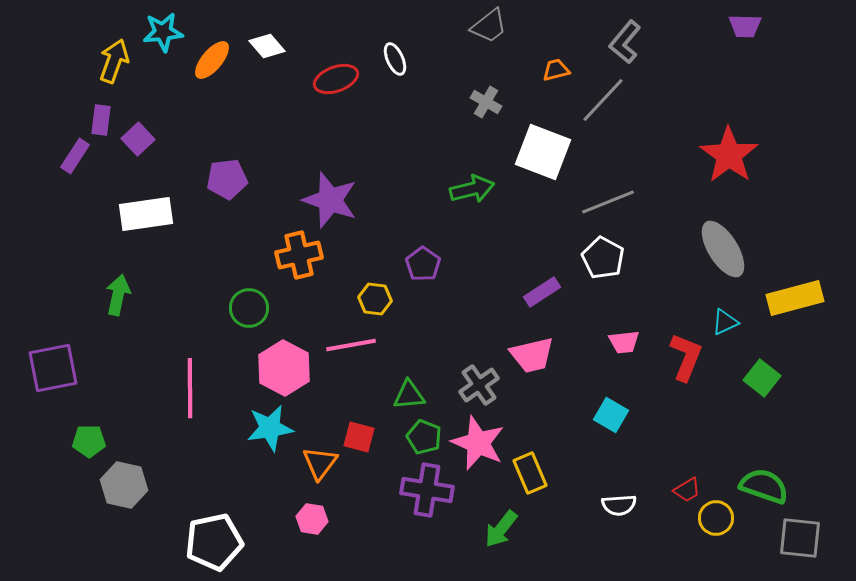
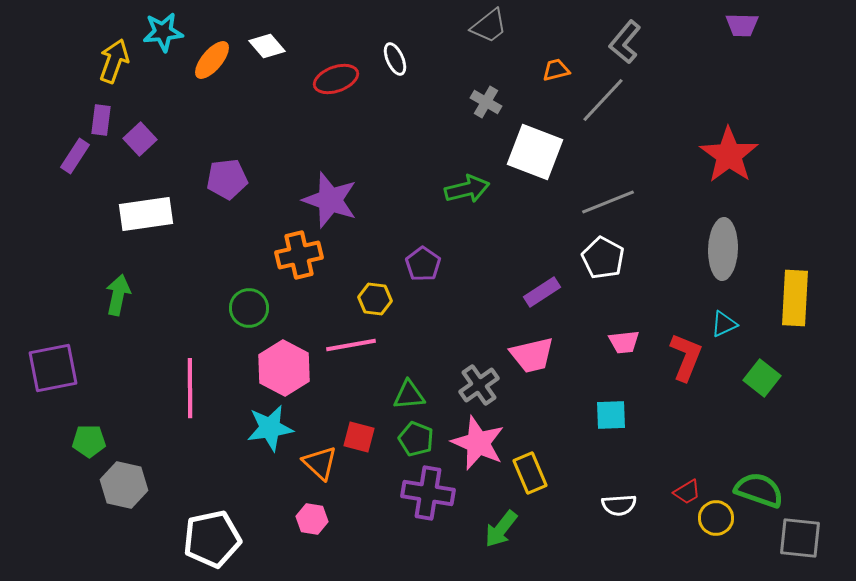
purple trapezoid at (745, 26): moved 3 px left, 1 px up
purple square at (138, 139): moved 2 px right
white square at (543, 152): moved 8 px left
green arrow at (472, 189): moved 5 px left
gray ellipse at (723, 249): rotated 34 degrees clockwise
yellow rectangle at (795, 298): rotated 72 degrees counterclockwise
cyan triangle at (725, 322): moved 1 px left, 2 px down
cyan square at (611, 415): rotated 32 degrees counterclockwise
green pentagon at (424, 437): moved 8 px left, 2 px down
orange triangle at (320, 463): rotated 24 degrees counterclockwise
green semicircle at (764, 486): moved 5 px left, 4 px down
purple cross at (427, 490): moved 1 px right, 3 px down
red trapezoid at (687, 490): moved 2 px down
white pentagon at (214, 542): moved 2 px left, 3 px up
